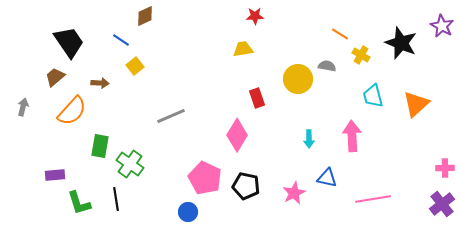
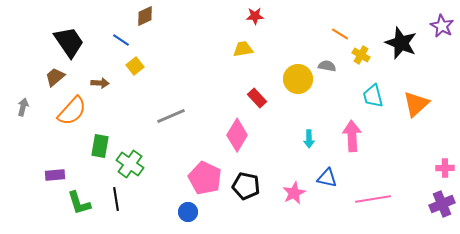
red rectangle: rotated 24 degrees counterclockwise
purple cross: rotated 15 degrees clockwise
